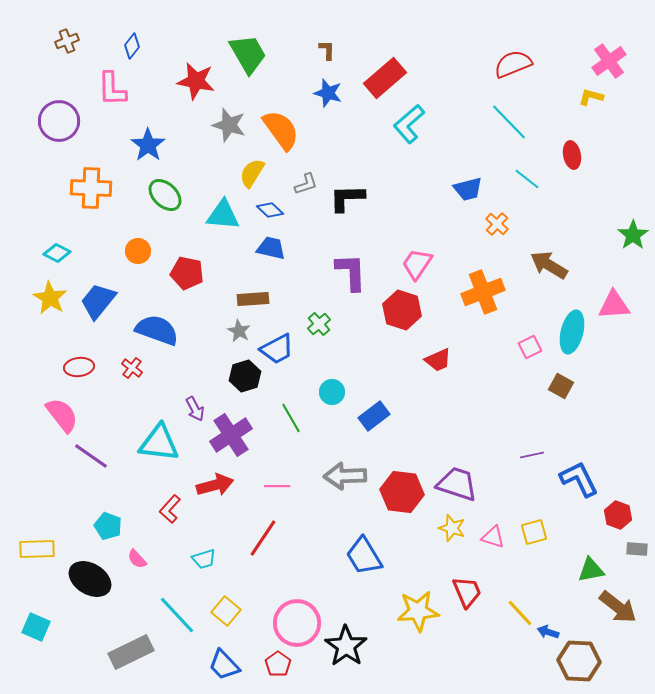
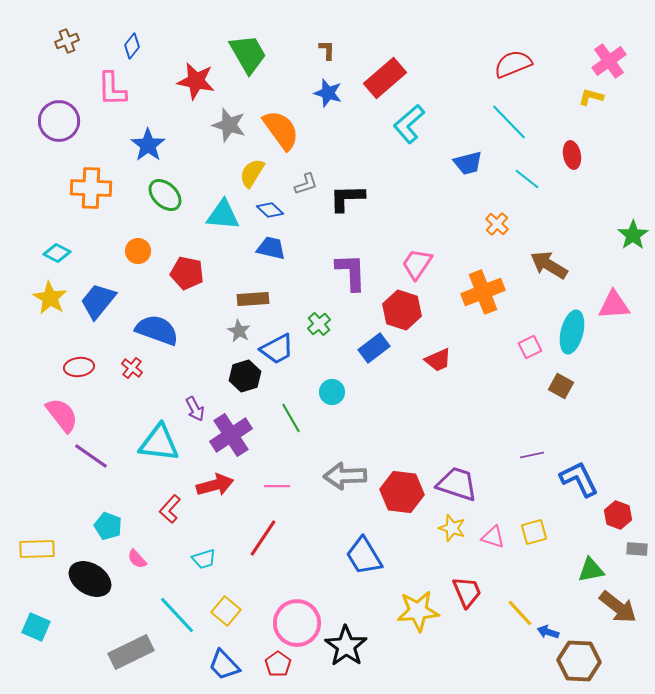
blue trapezoid at (468, 189): moved 26 px up
blue rectangle at (374, 416): moved 68 px up
